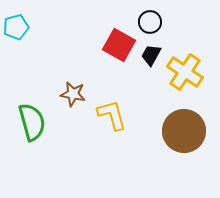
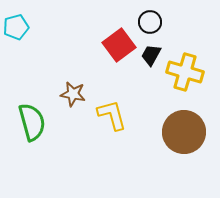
red square: rotated 24 degrees clockwise
yellow cross: rotated 18 degrees counterclockwise
brown circle: moved 1 px down
